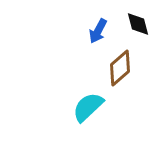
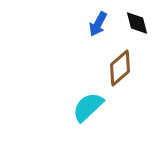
black diamond: moved 1 px left, 1 px up
blue arrow: moved 7 px up
